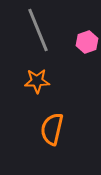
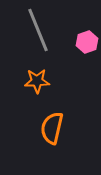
orange semicircle: moved 1 px up
